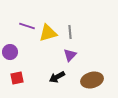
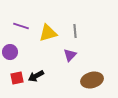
purple line: moved 6 px left
gray line: moved 5 px right, 1 px up
black arrow: moved 21 px left, 1 px up
